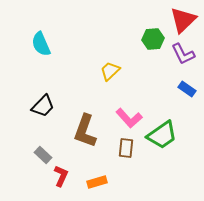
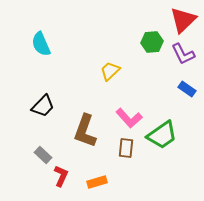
green hexagon: moved 1 px left, 3 px down
